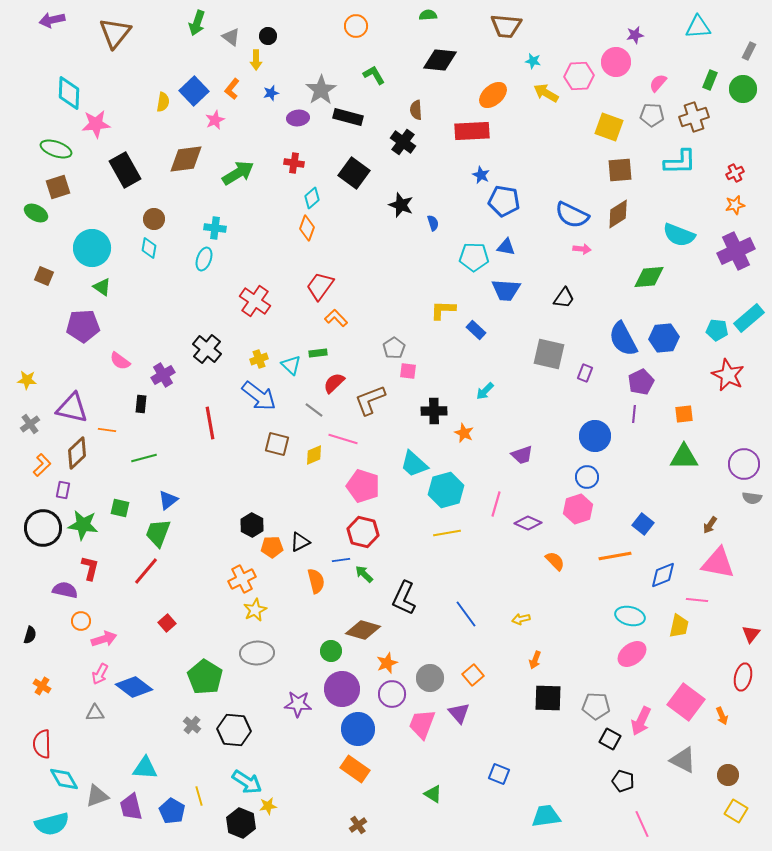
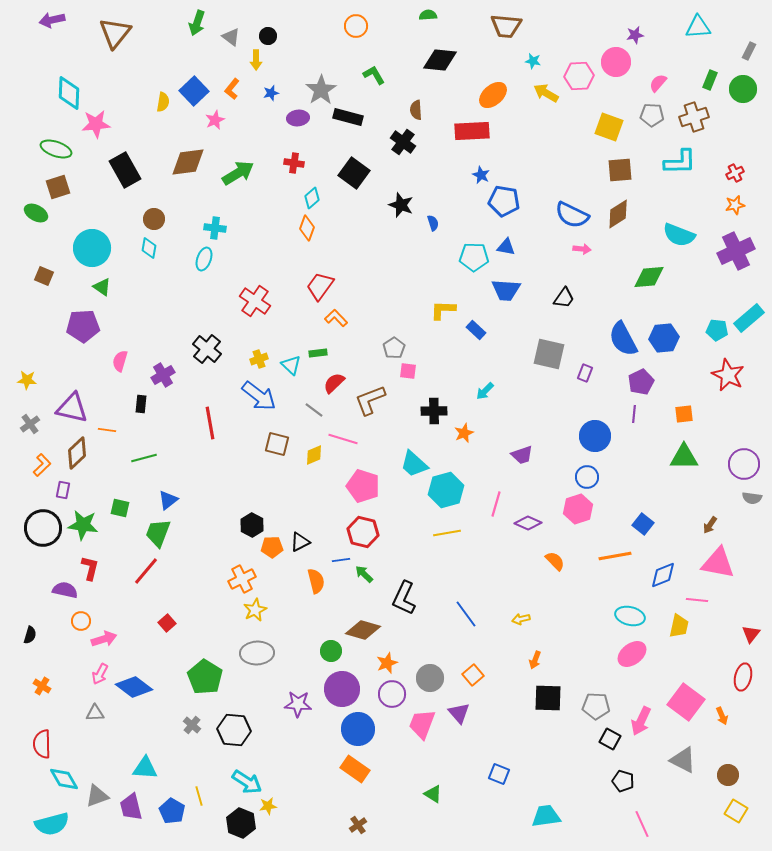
brown diamond at (186, 159): moved 2 px right, 3 px down
pink semicircle at (120, 361): rotated 70 degrees clockwise
orange star at (464, 433): rotated 24 degrees clockwise
